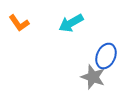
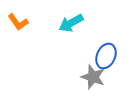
orange L-shape: moved 1 px left, 1 px up
